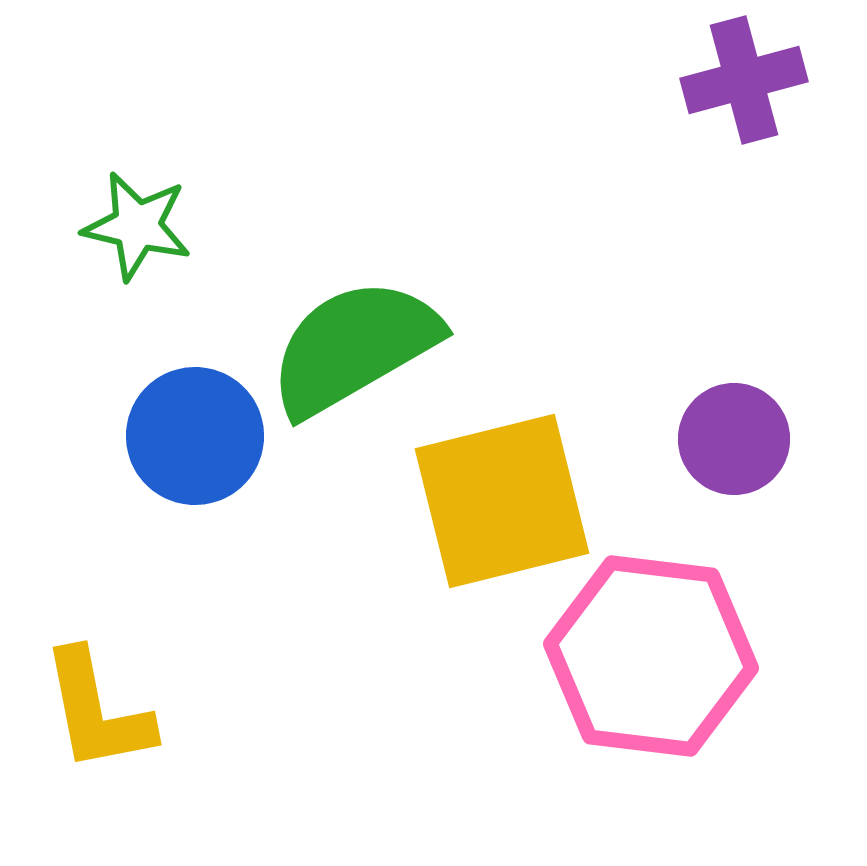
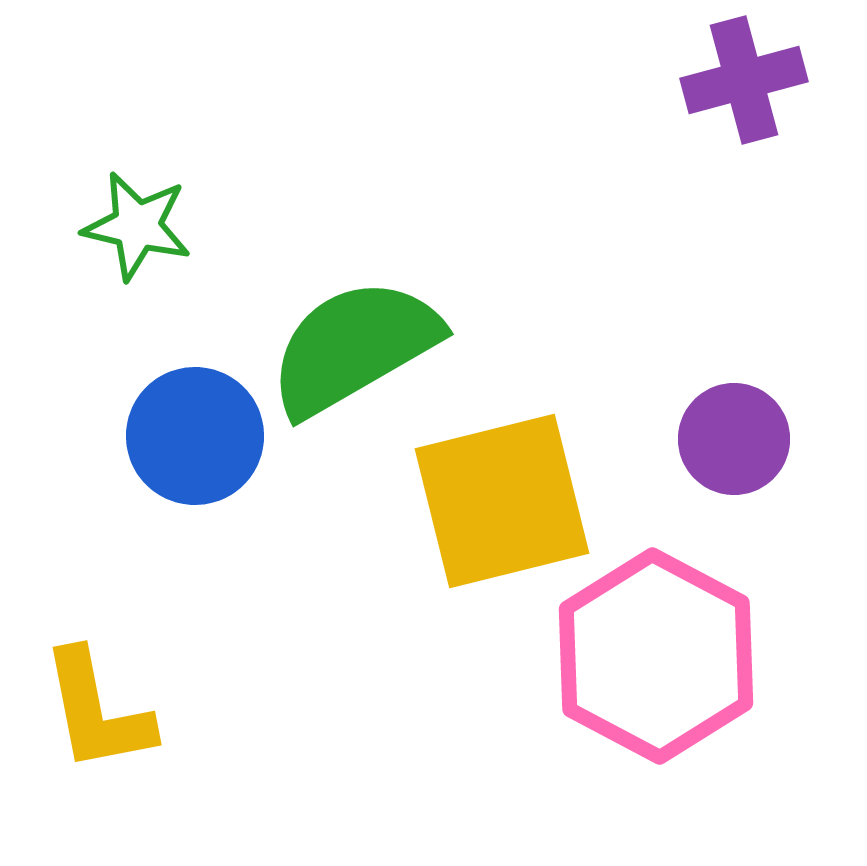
pink hexagon: moved 5 px right; rotated 21 degrees clockwise
